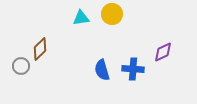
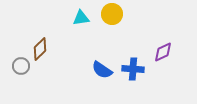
blue semicircle: rotated 40 degrees counterclockwise
